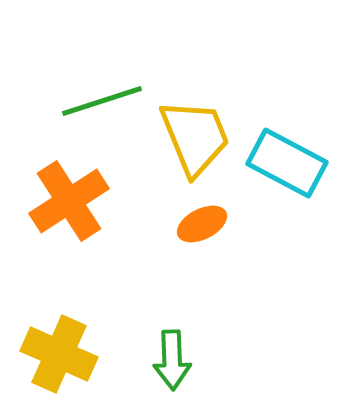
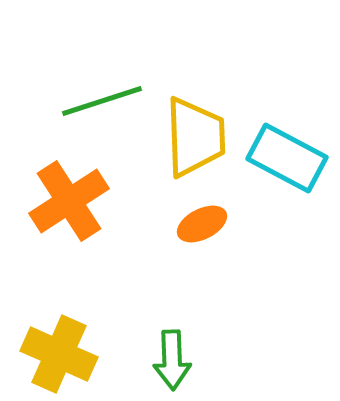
yellow trapezoid: rotated 20 degrees clockwise
cyan rectangle: moved 5 px up
